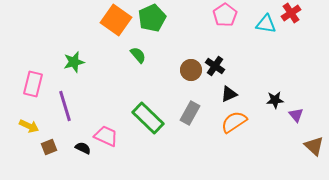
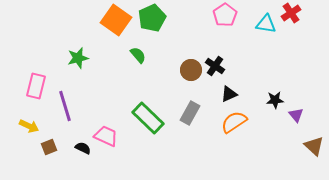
green star: moved 4 px right, 4 px up
pink rectangle: moved 3 px right, 2 px down
